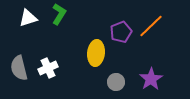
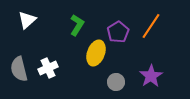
green L-shape: moved 18 px right, 11 px down
white triangle: moved 1 px left, 2 px down; rotated 24 degrees counterclockwise
orange line: rotated 12 degrees counterclockwise
purple pentagon: moved 3 px left; rotated 10 degrees counterclockwise
yellow ellipse: rotated 15 degrees clockwise
gray semicircle: moved 1 px down
purple star: moved 3 px up
